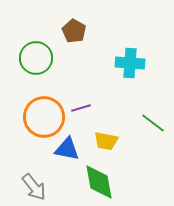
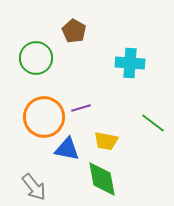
green diamond: moved 3 px right, 3 px up
